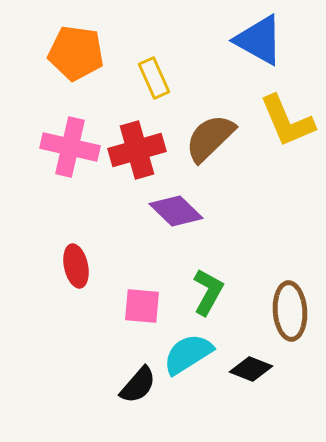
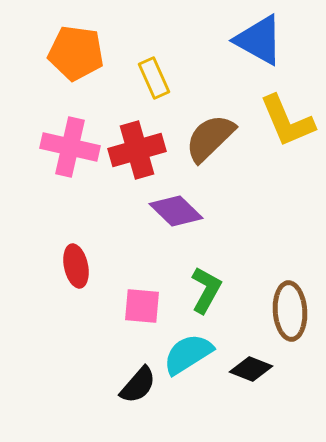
green L-shape: moved 2 px left, 2 px up
